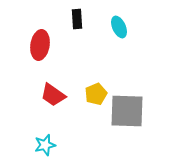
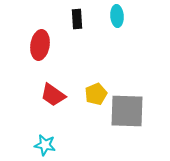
cyan ellipse: moved 2 px left, 11 px up; rotated 20 degrees clockwise
cyan star: rotated 25 degrees clockwise
